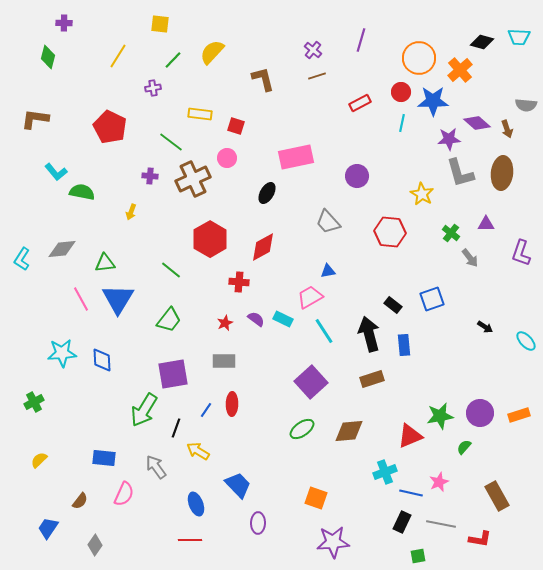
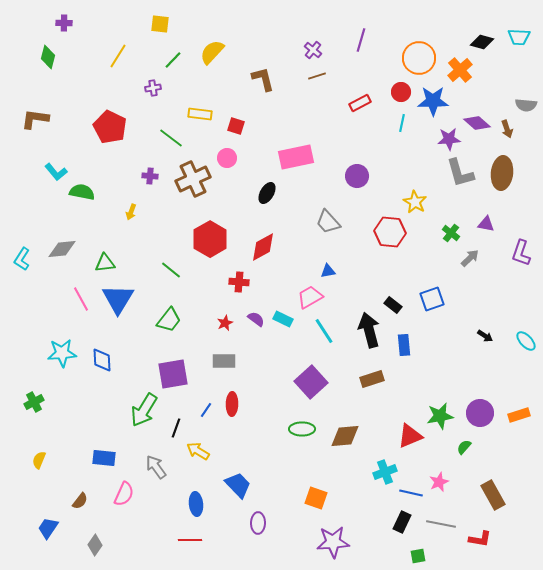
green line at (171, 142): moved 4 px up
yellow star at (422, 194): moved 7 px left, 8 px down
purple triangle at (486, 224): rotated 12 degrees clockwise
gray arrow at (470, 258): rotated 96 degrees counterclockwise
black arrow at (485, 327): moved 9 px down
black arrow at (369, 334): moved 4 px up
green ellipse at (302, 429): rotated 35 degrees clockwise
brown diamond at (349, 431): moved 4 px left, 5 px down
yellow semicircle at (39, 460): rotated 24 degrees counterclockwise
brown rectangle at (497, 496): moved 4 px left, 1 px up
blue ellipse at (196, 504): rotated 15 degrees clockwise
